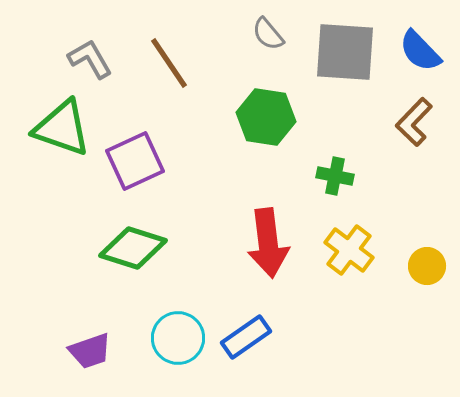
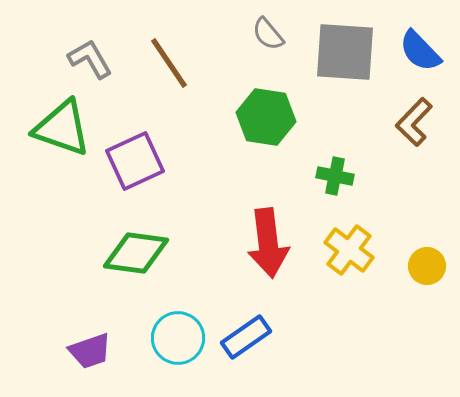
green diamond: moved 3 px right, 5 px down; rotated 10 degrees counterclockwise
